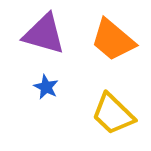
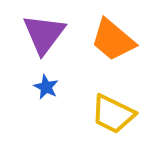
purple triangle: rotated 51 degrees clockwise
yellow trapezoid: rotated 18 degrees counterclockwise
